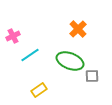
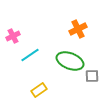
orange cross: rotated 18 degrees clockwise
